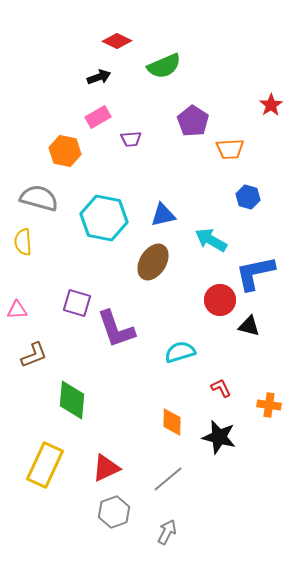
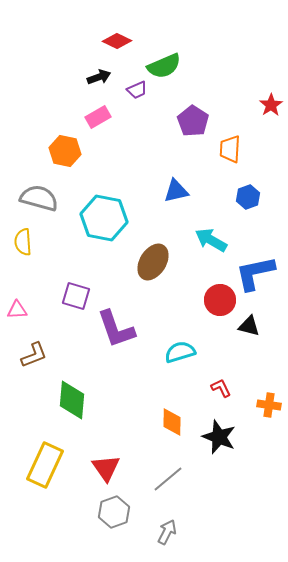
purple trapezoid: moved 6 px right, 49 px up; rotated 20 degrees counterclockwise
orange trapezoid: rotated 96 degrees clockwise
blue hexagon: rotated 25 degrees clockwise
blue triangle: moved 13 px right, 24 px up
purple square: moved 1 px left, 7 px up
black star: rotated 8 degrees clockwise
red triangle: rotated 40 degrees counterclockwise
